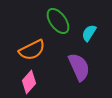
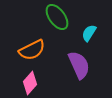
green ellipse: moved 1 px left, 4 px up
purple semicircle: moved 2 px up
pink diamond: moved 1 px right, 1 px down
